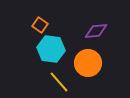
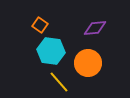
purple diamond: moved 1 px left, 3 px up
cyan hexagon: moved 2 px down
